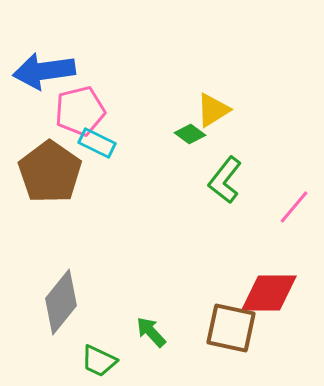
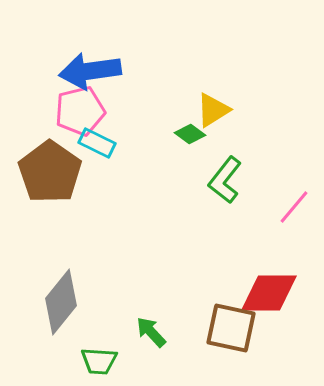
blue arrow: moved 46 px right
green trapezoid: rotated 21 degrees counterclockwise
